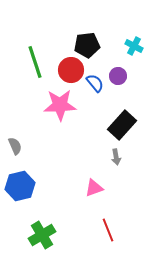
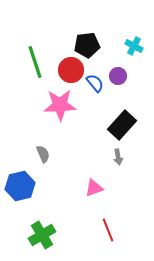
gray semicircle: moved 28 px right, 8 px down
gray arrow: moved 2 px right
